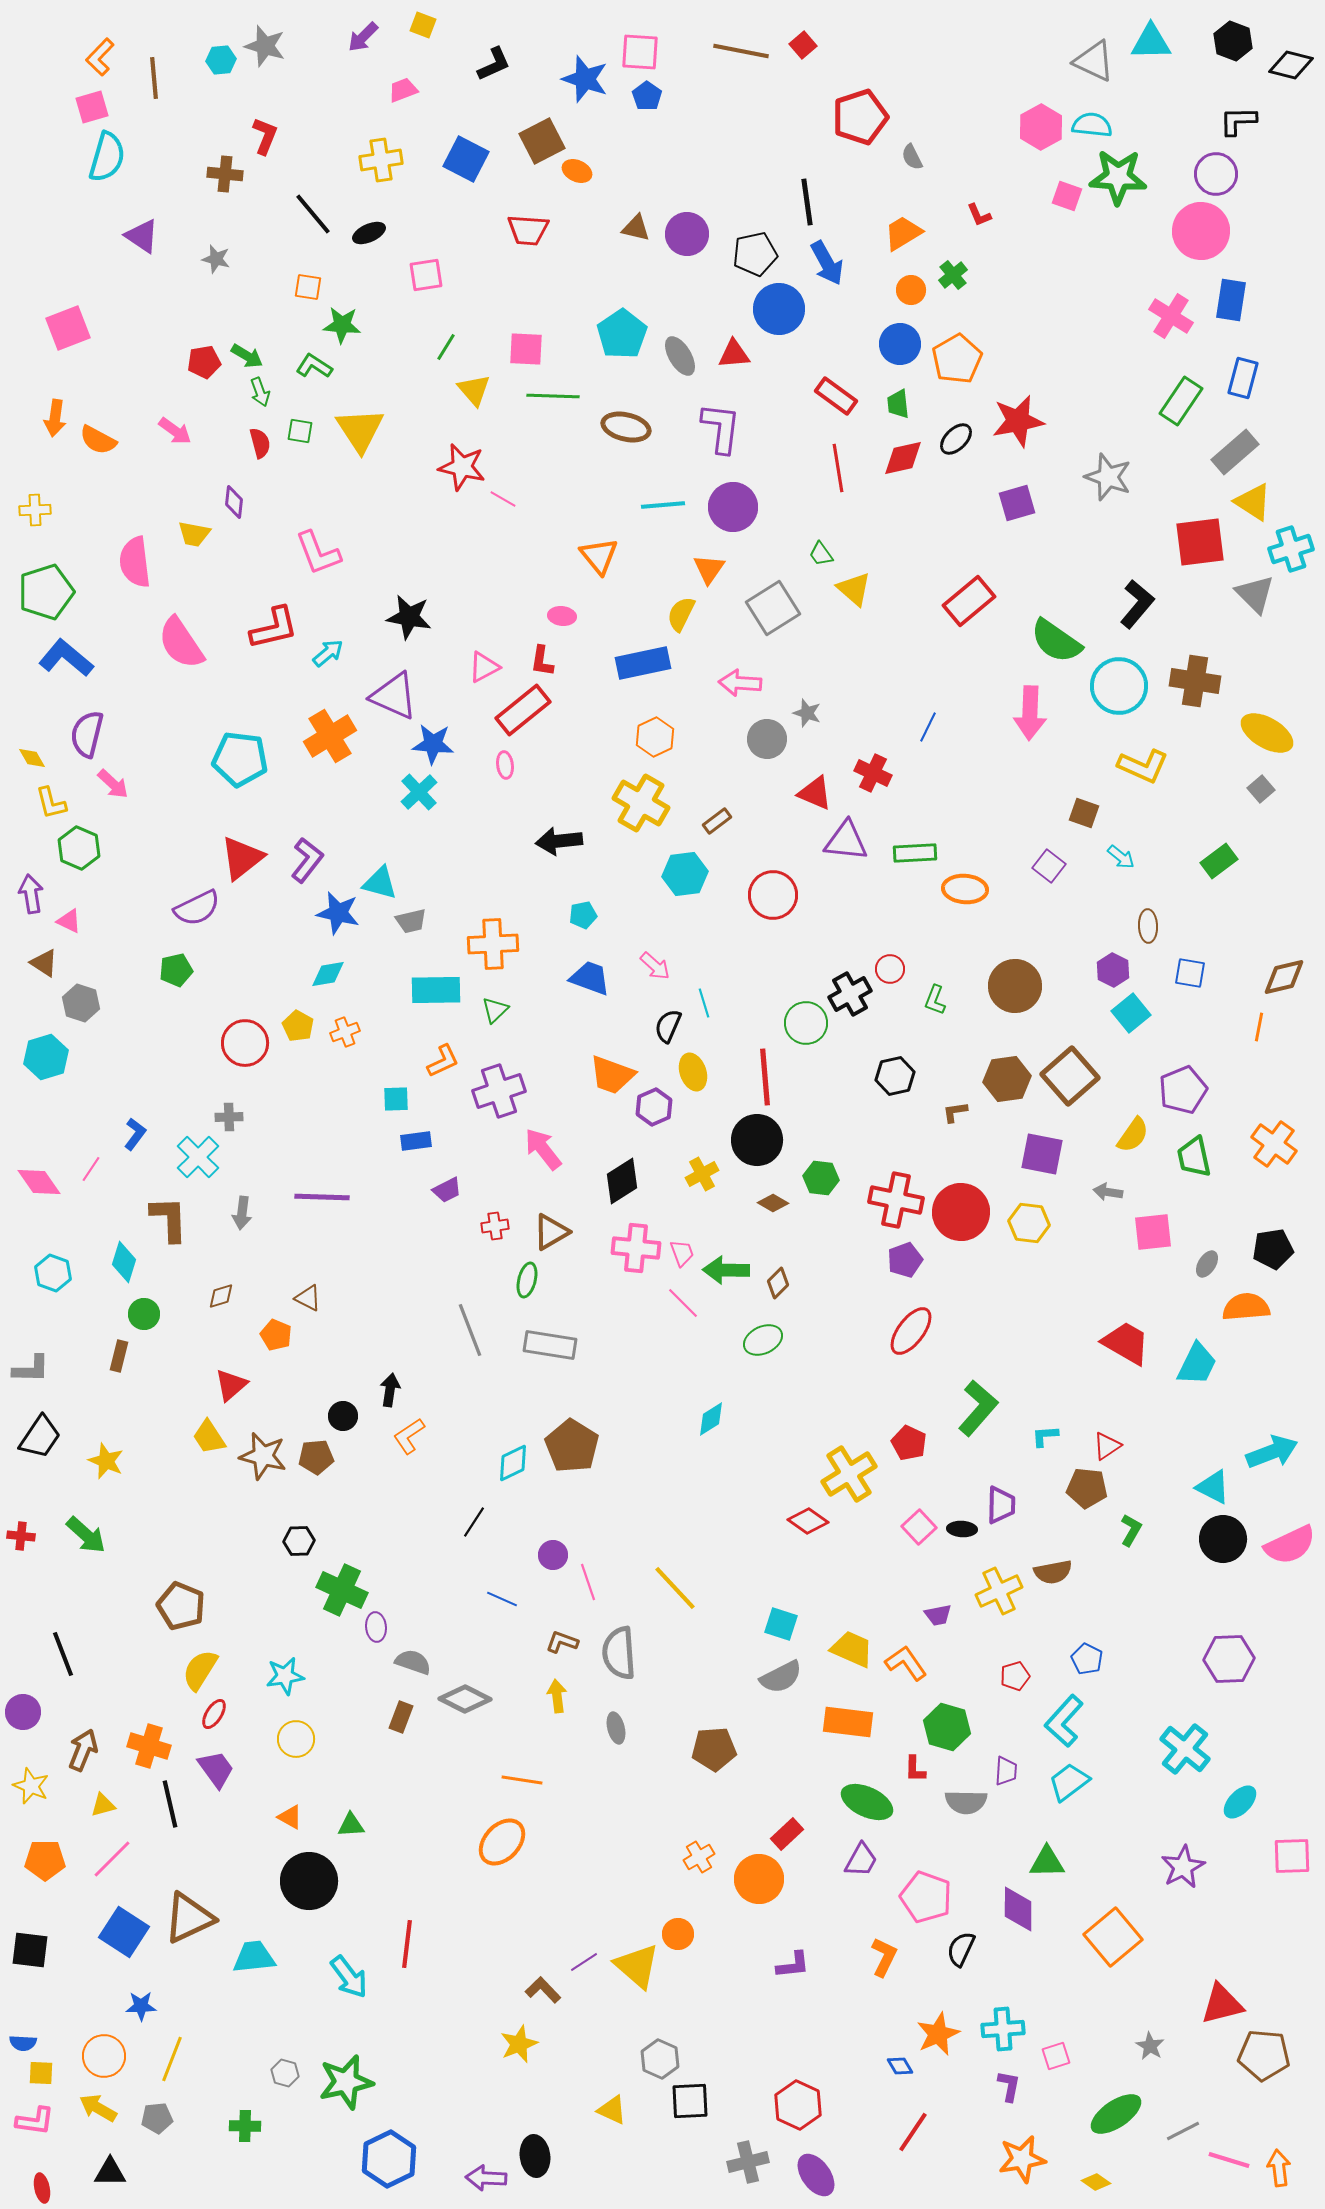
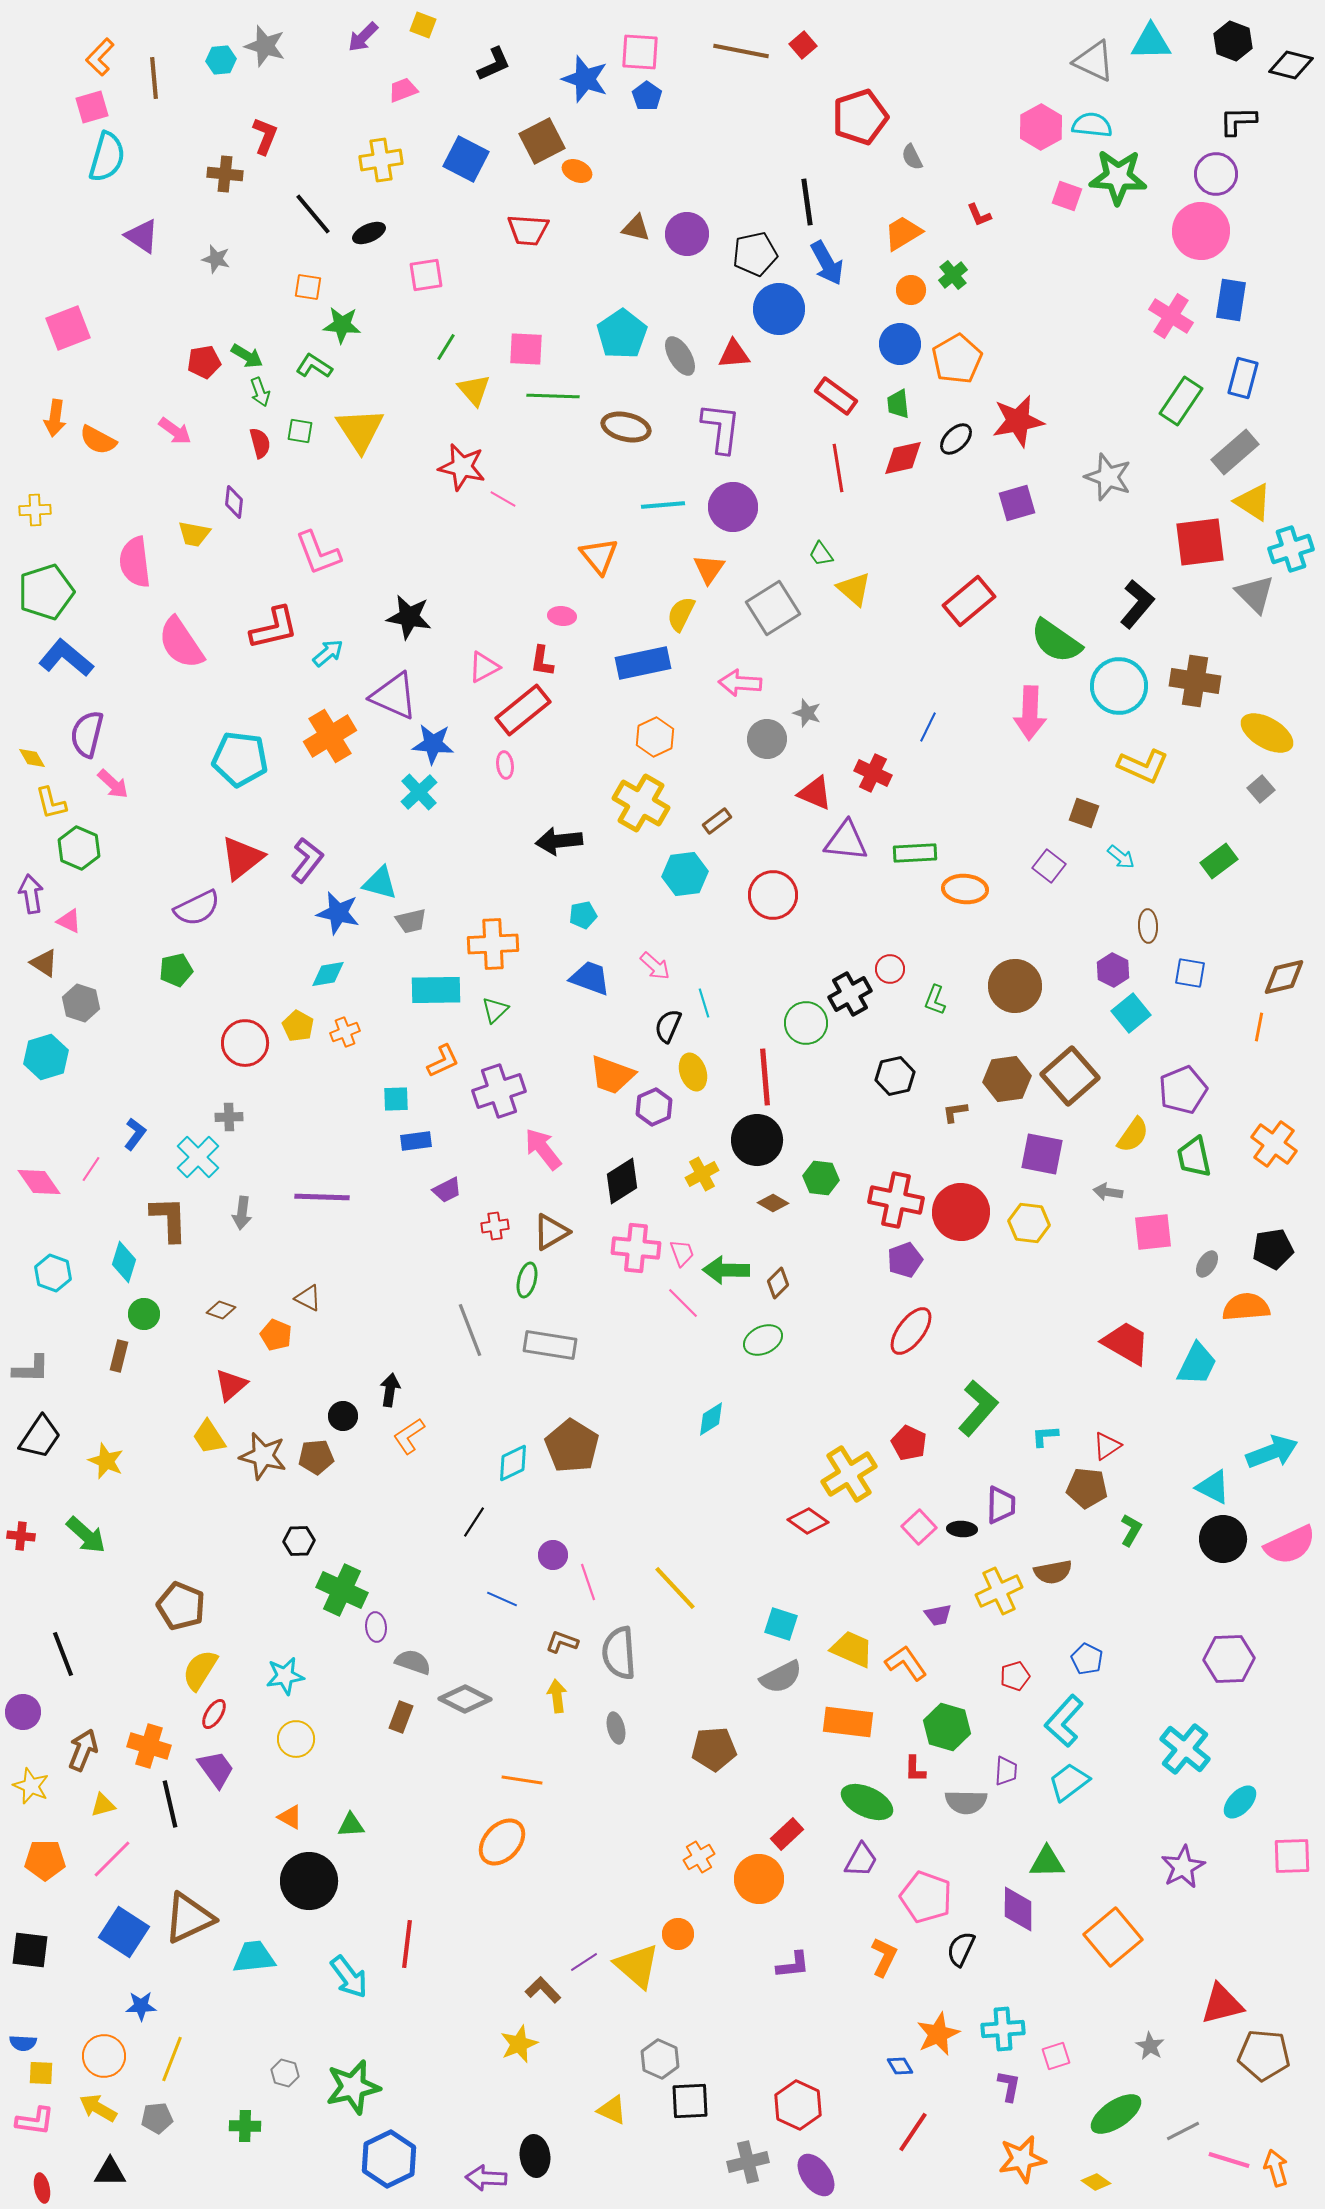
brown diamond at (221, 1296): moved 14 px down; rotated 36 degrees clockwise
green star at (346, 2082): moved 7 px right, 5 px down
orange arrow at (1279, 2168): moved 3 px left; rotated 9 degrees counterclockwise
